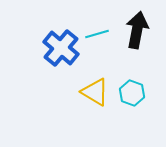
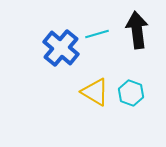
black arrow: rotated 18 degrees counterclockwise
cyan hexagon: moved 1 px left
